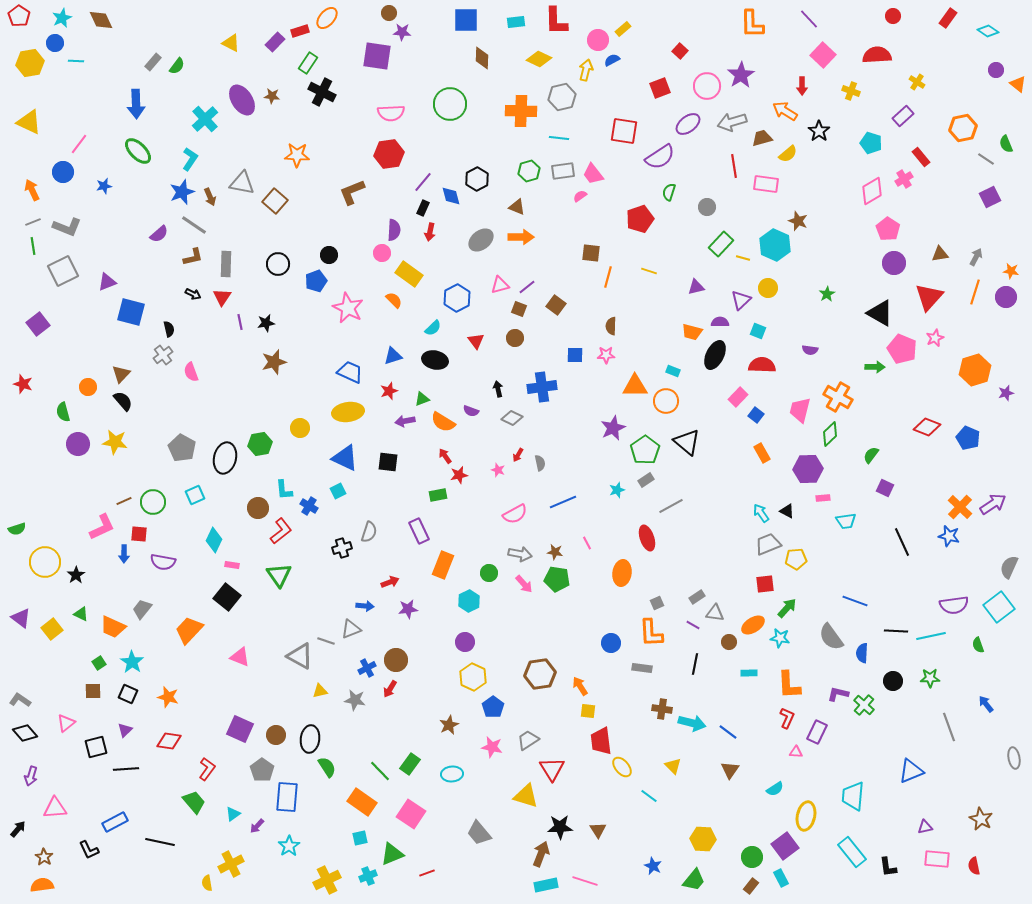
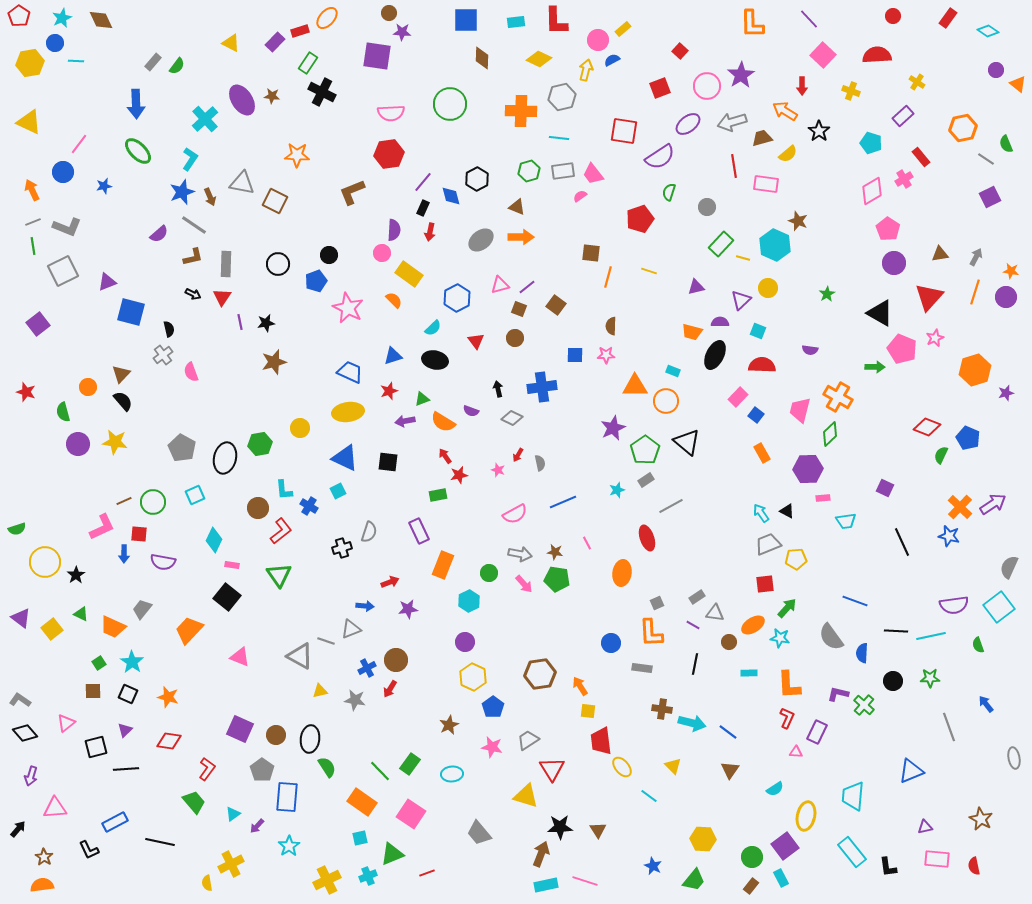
brown square at (275, 201): rotated 15 degrees counterclockwise
red star at (23, 384): moved 3 px right, 8 px down
green semicircle at (871, 455): moved 70 px right; rotated 12 degrees counterclockwise
